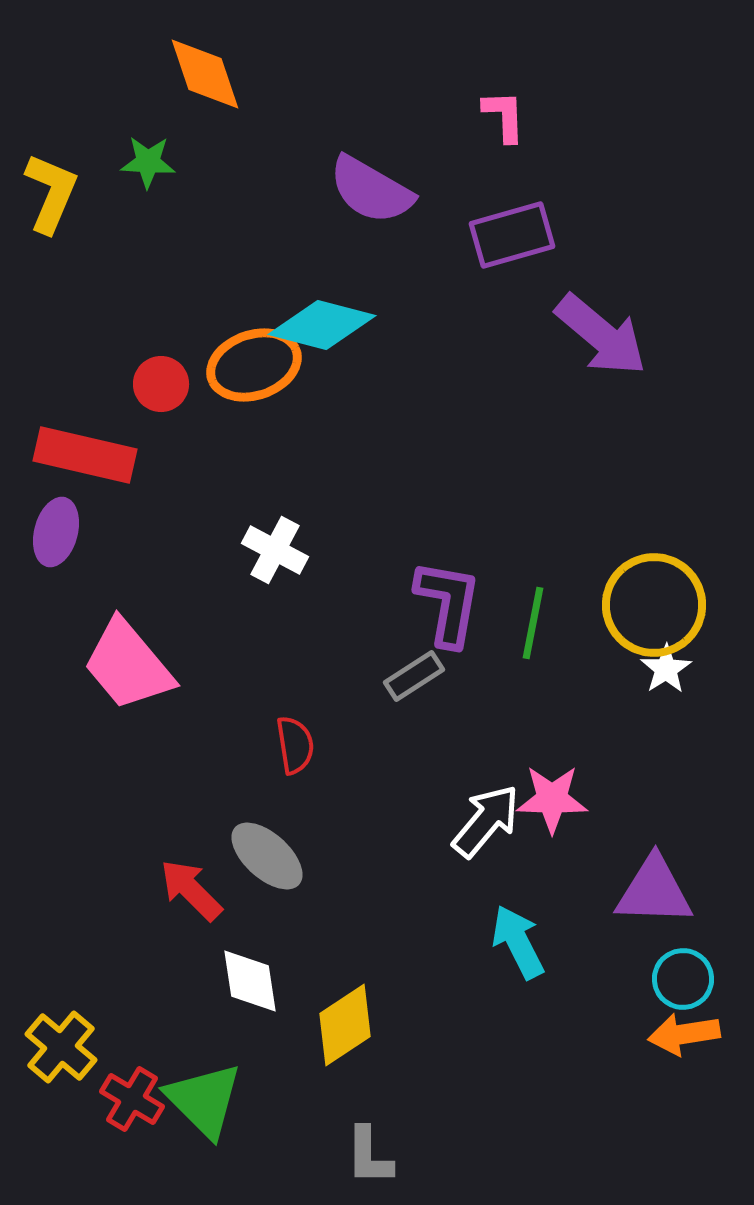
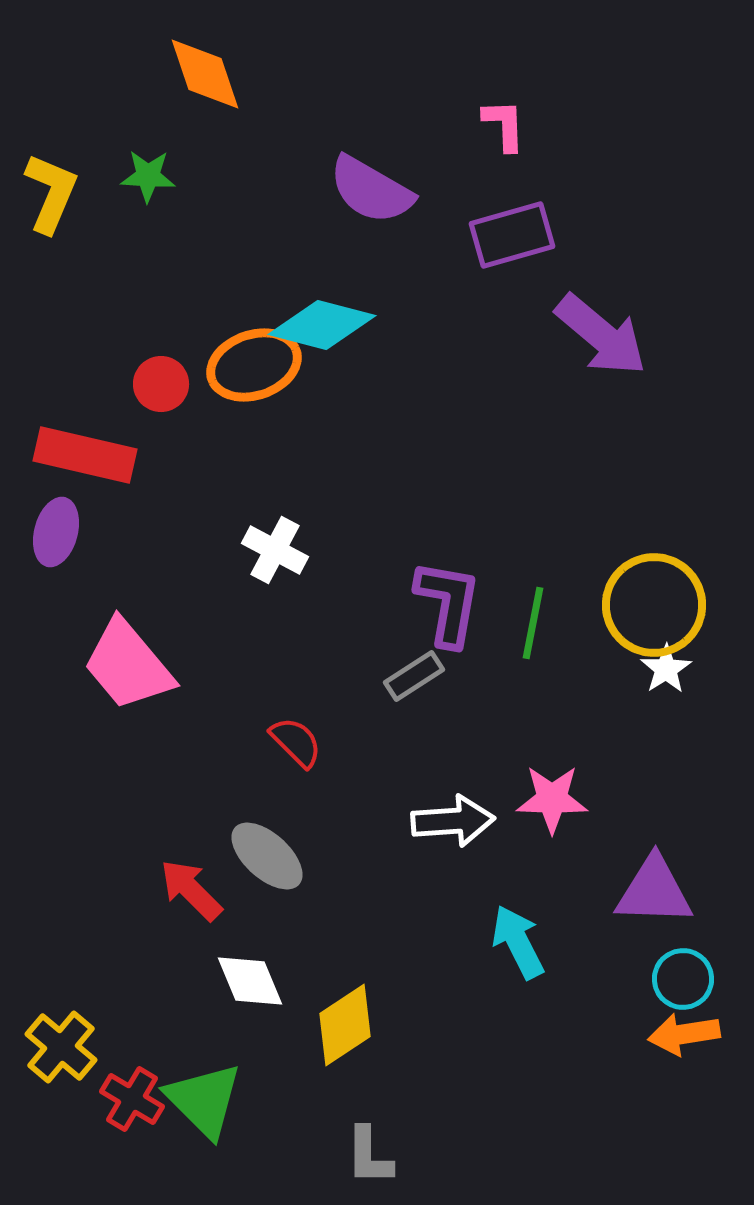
pink L-shape: moved 9 px down
green star: moved 14 px down
red semicircle: moved 1 px right, 3 px up; rotated 36 degrees counterclockwise
white arrow: moved 33 px left; rotated 46 degrees clockwise
white diamond: rotated 14 degrees counterclockwise
